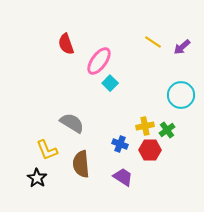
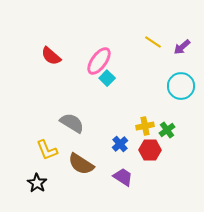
red semicircle: moved 15 px left, 12 px down; rotated 30 degrees counterclockwise
cyan square: moved 3 px left, 5 px up
cyan circle: moved 9 px up
blue cross: rotated 28 degrees clockwise
brown semicircle: rotated 52 degrees counterclockwise
black star: moved 5 px down
